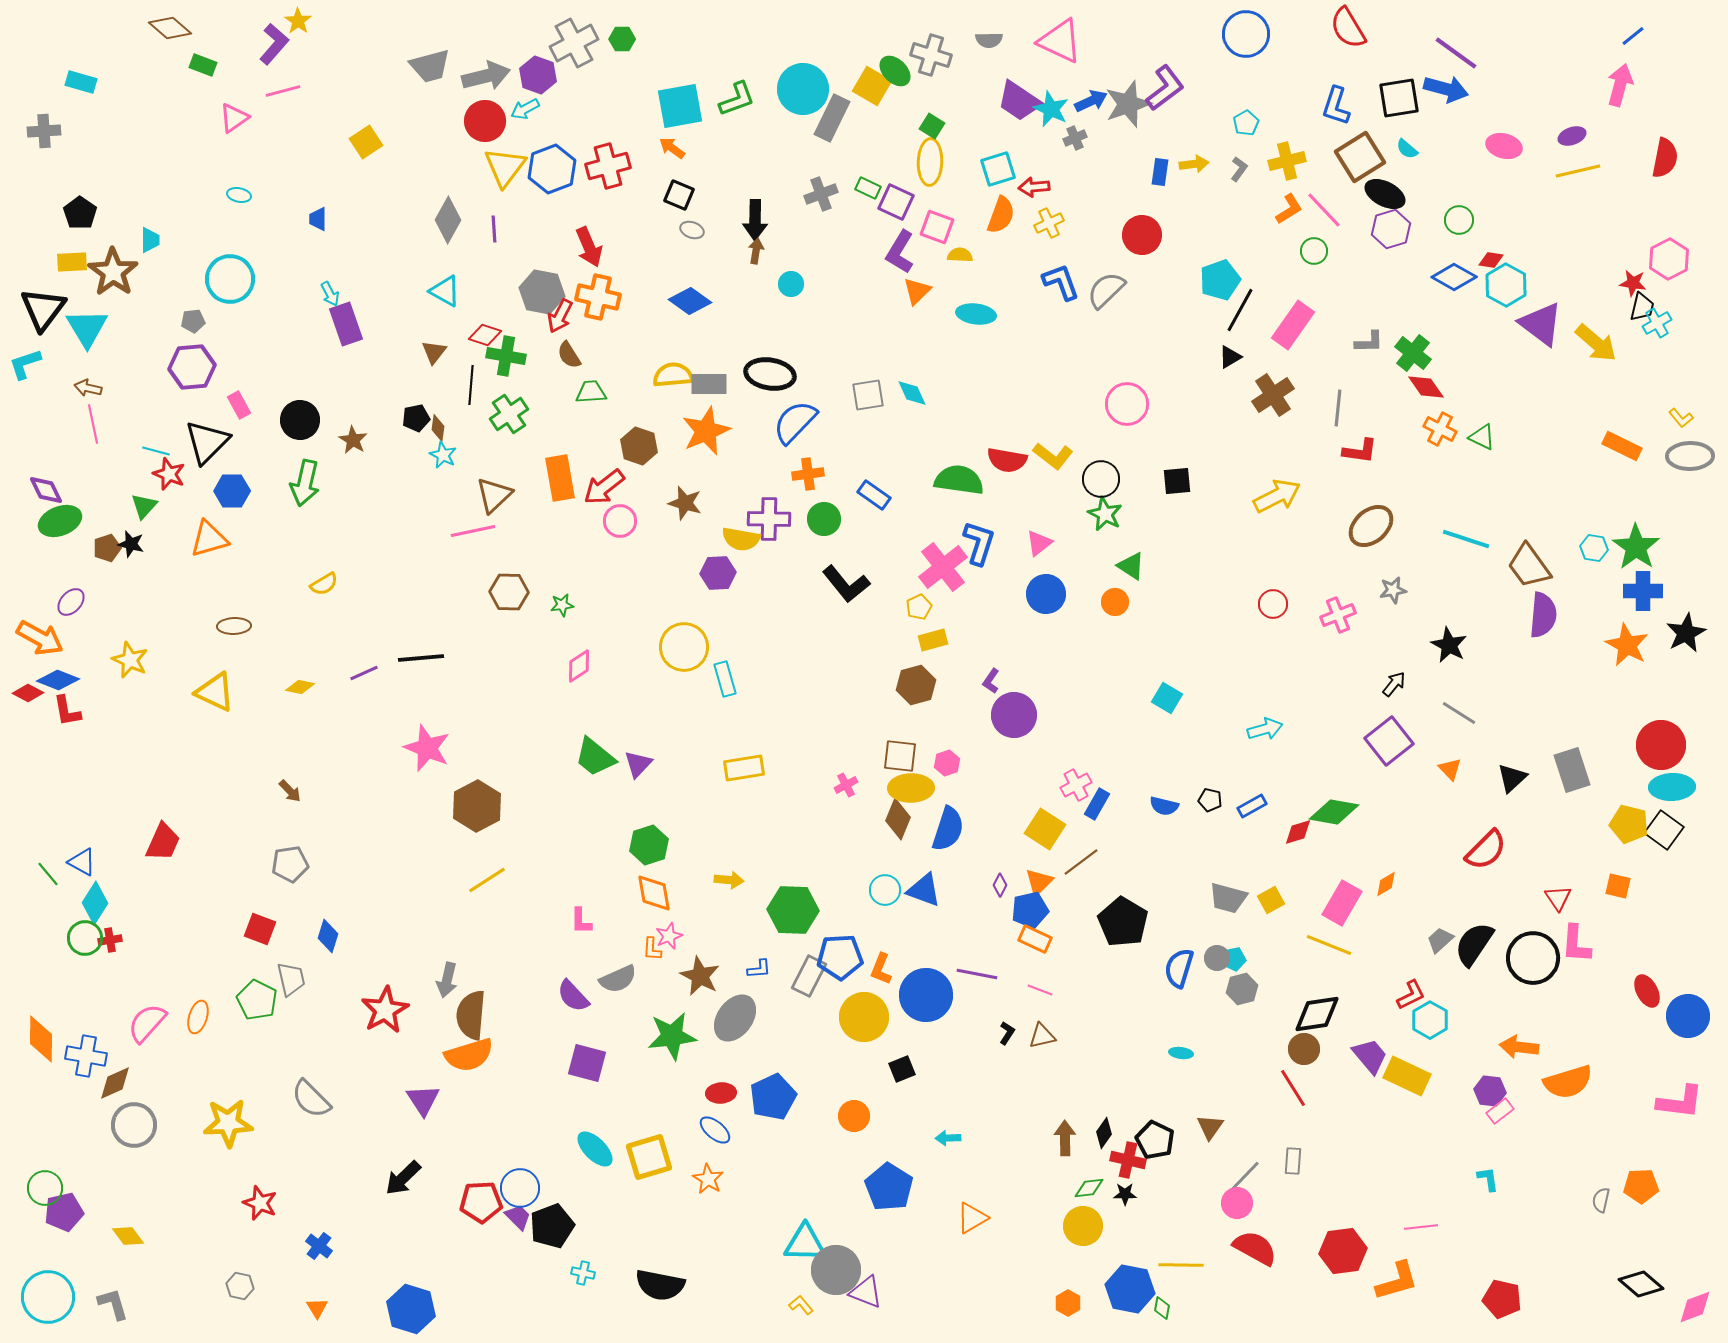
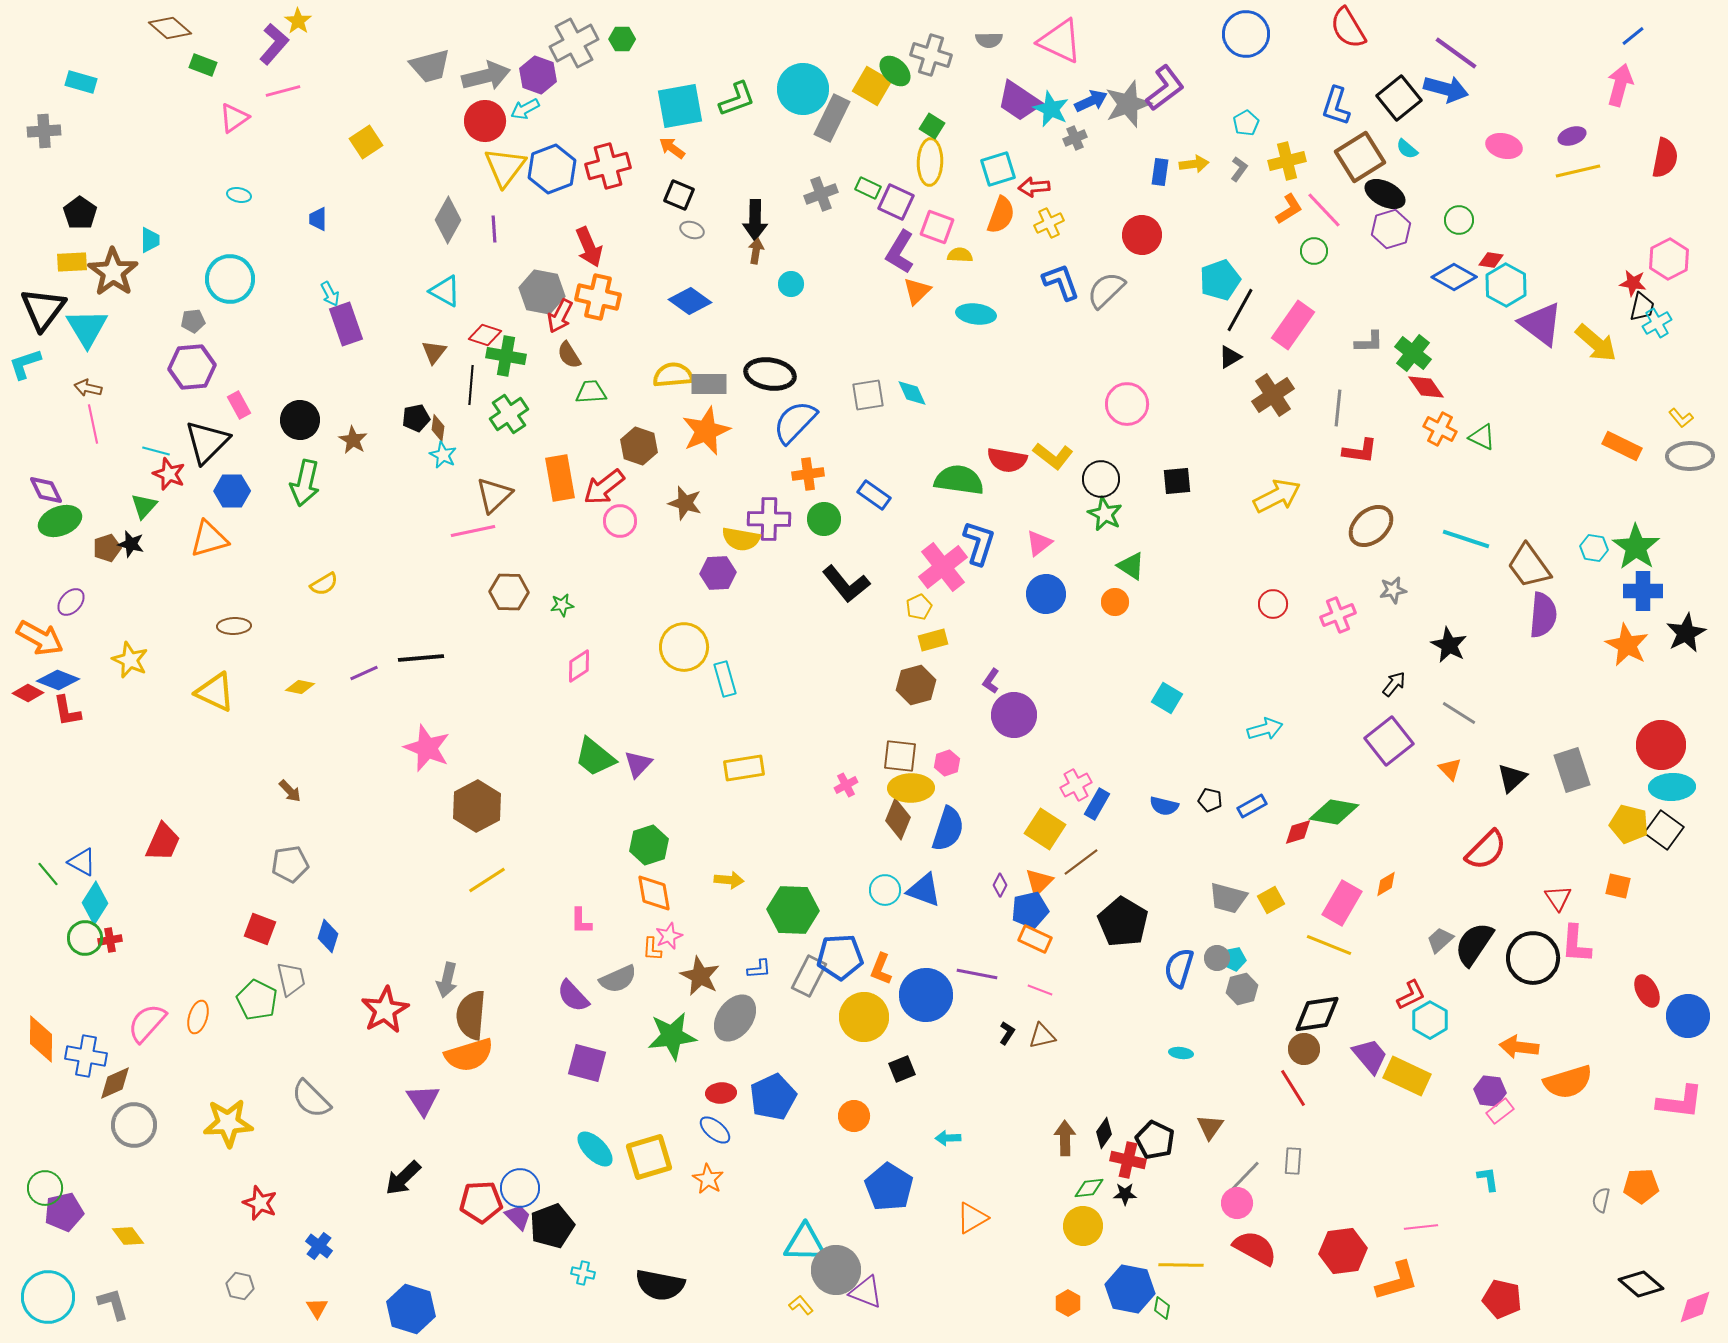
black square at (1399, 98): rotated 30 degrees counterclockwise
